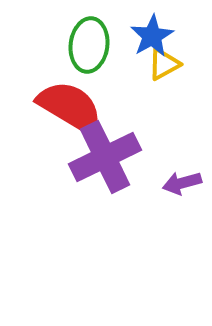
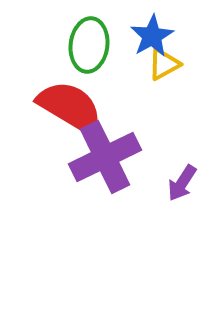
purple arrow: rotated 42 degrees counterclockwise
